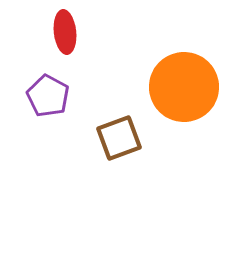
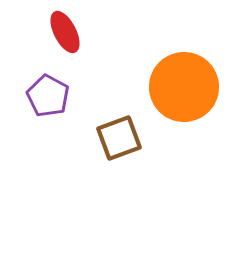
red ellipse: rotated 21 degrees counterclockwise
